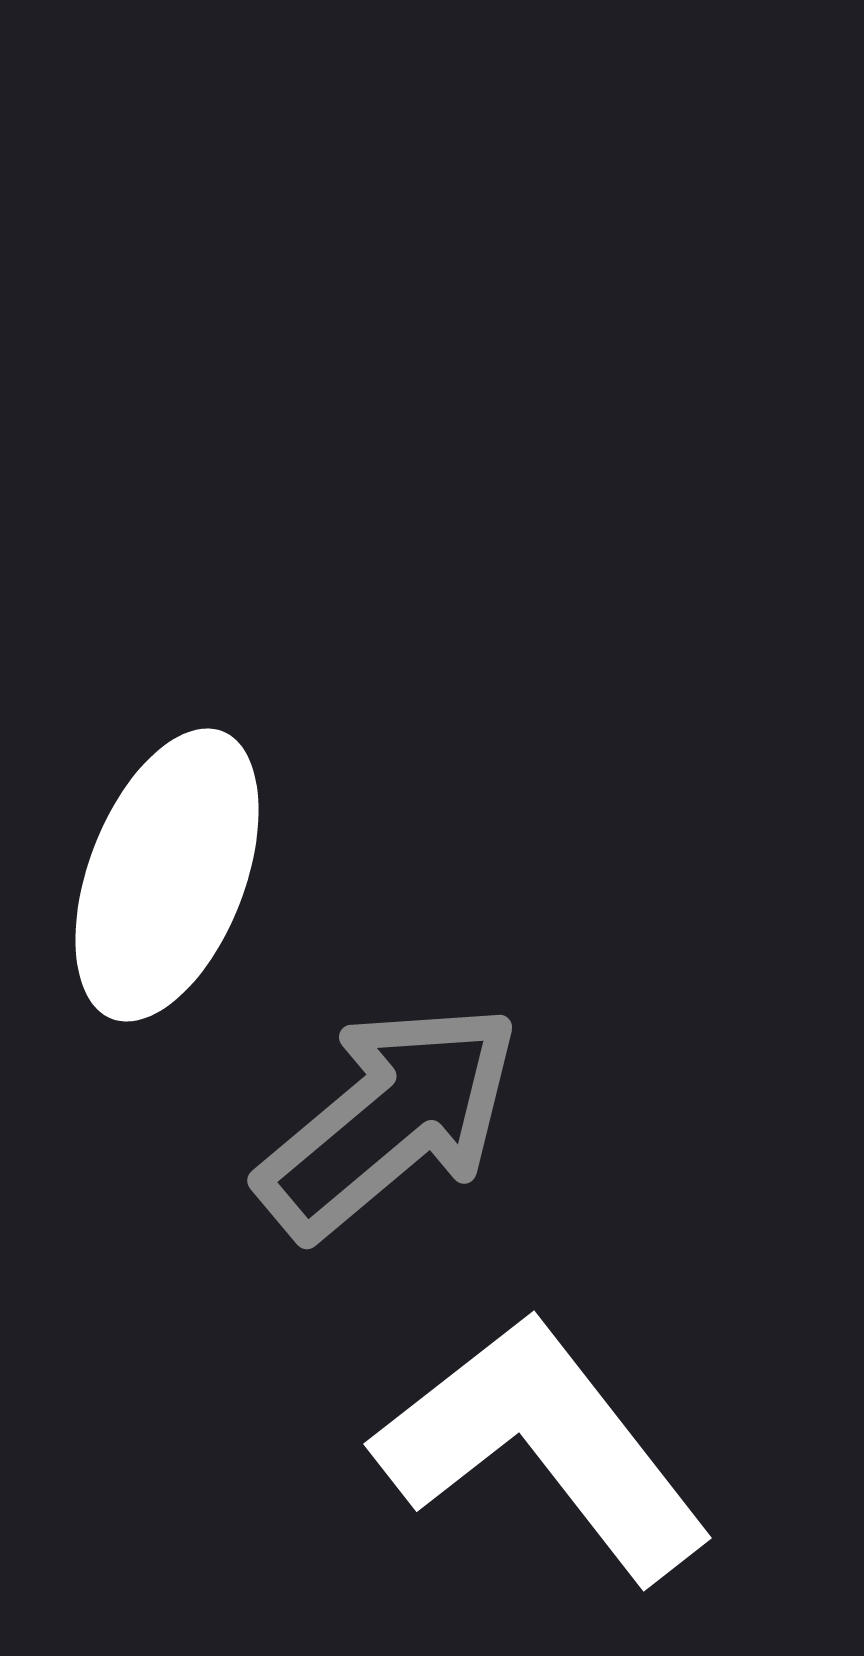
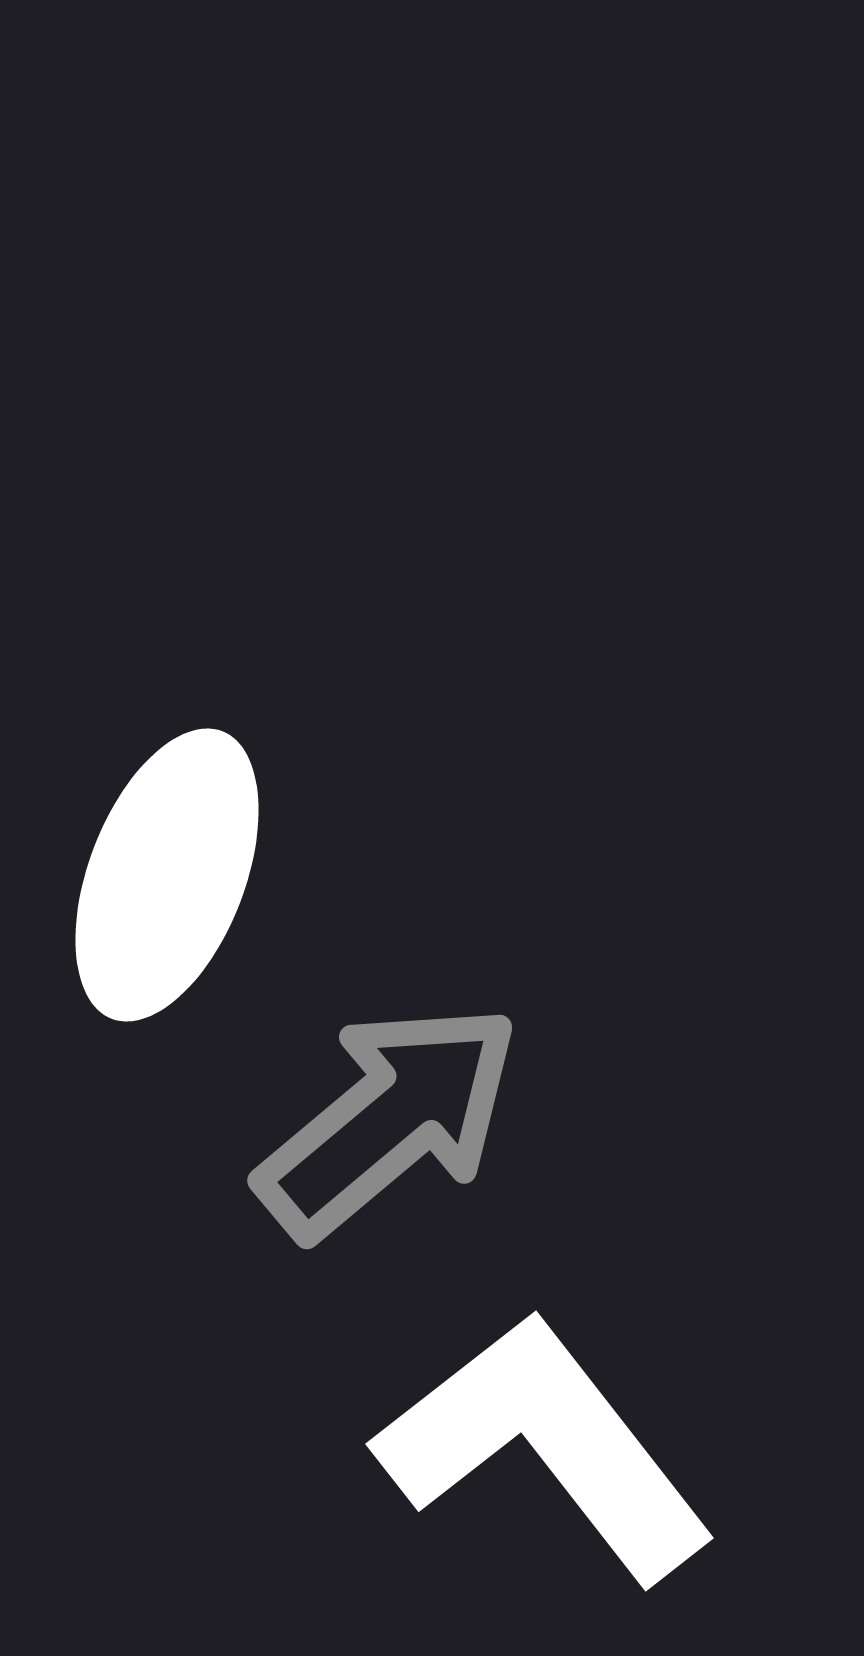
white L-shape: moved 2 px right
